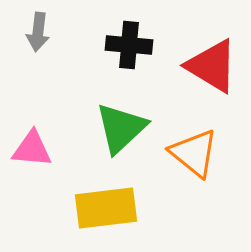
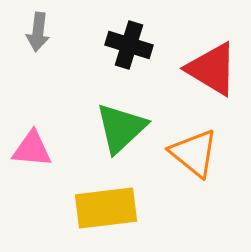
black cross: rotated 12 degrees clockwise
red triangle: moved 3 px down
